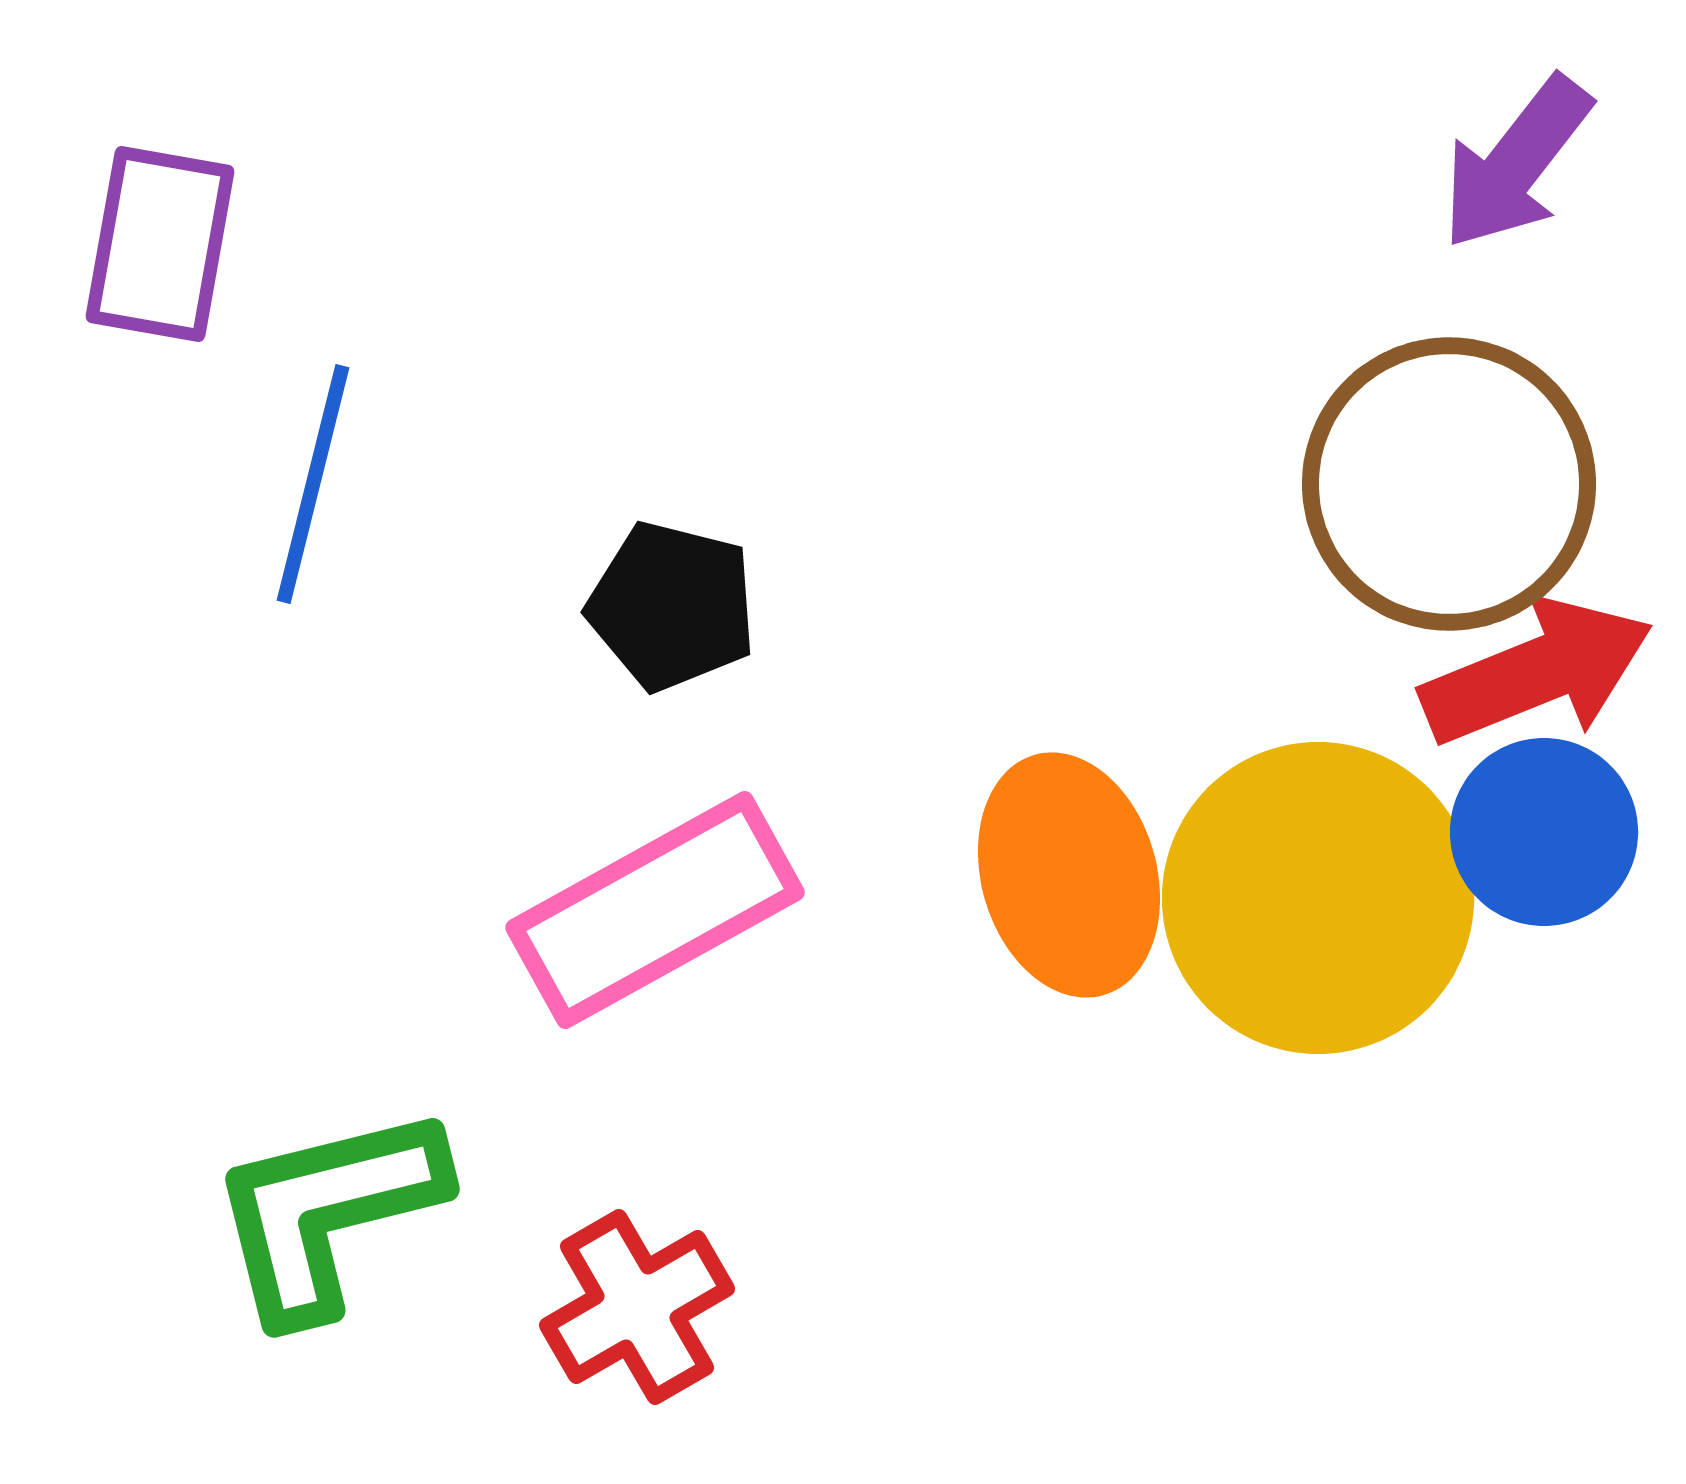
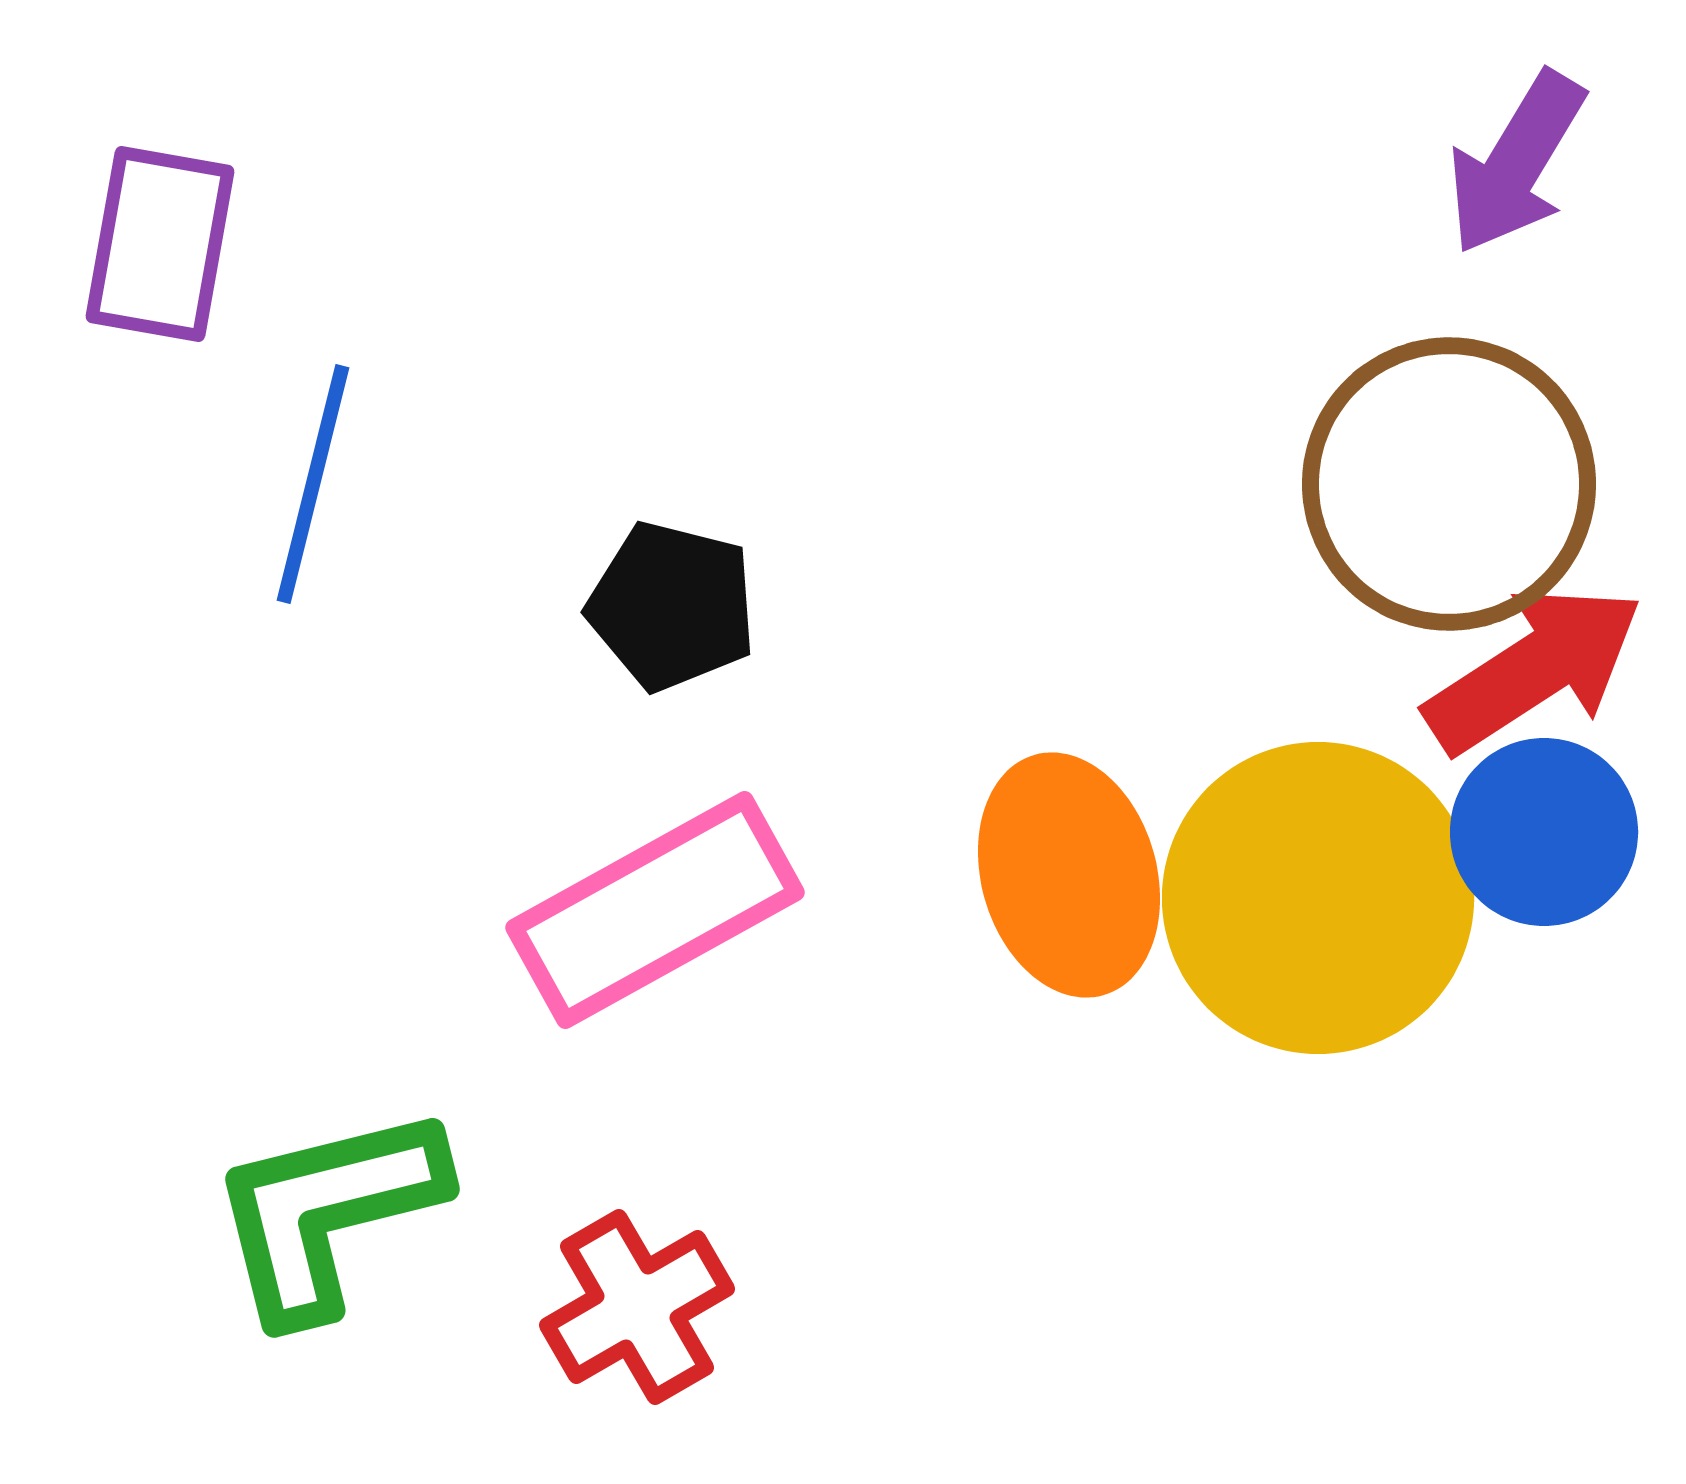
purple arrow: rotated 7 degrees counterclockwise
red arrow: moved 3 px left, 3 px up; rotated 11 degrees counterclockwise
